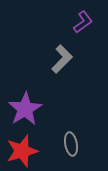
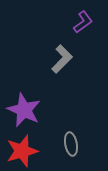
purple star: moved 1 px left, 1 px down; rotated 16 degrees counterclockwise
